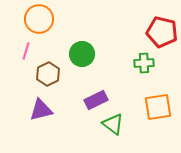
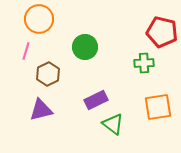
green circle: moved 3 px right, 7 px up
